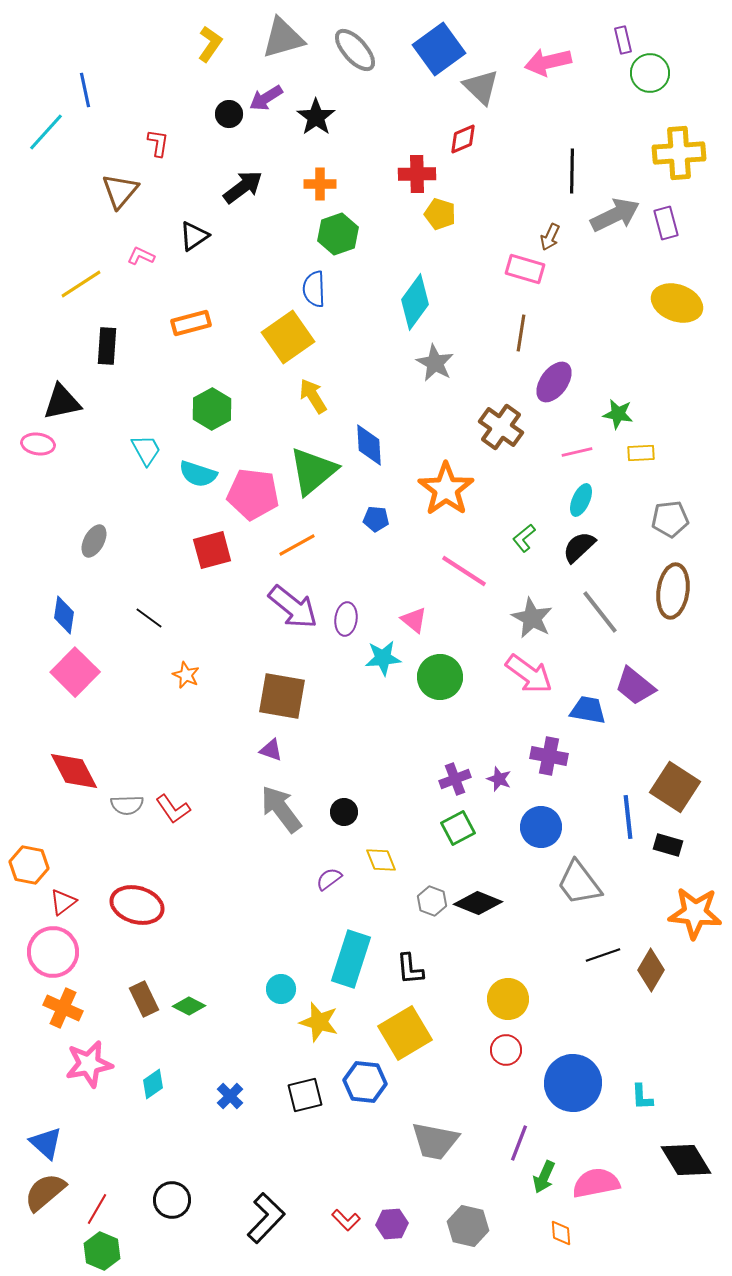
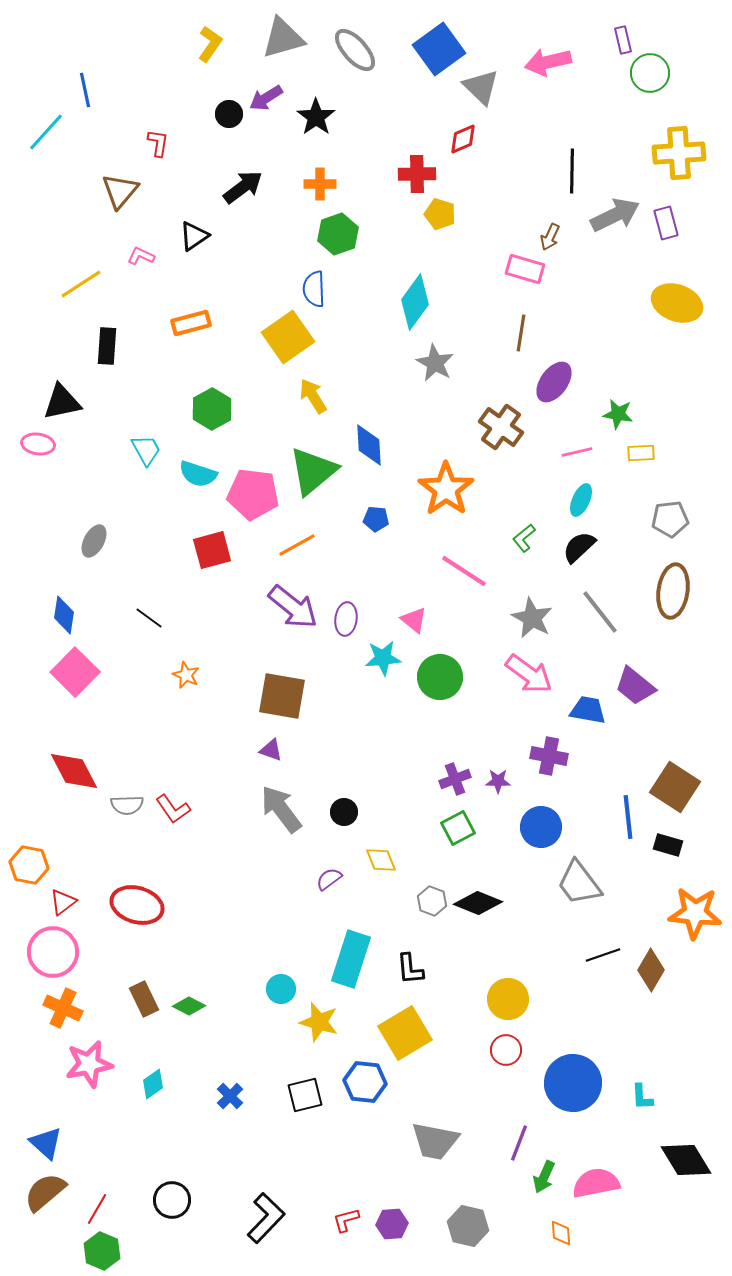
purple star at (499, 779): moved 1 px left, 2 px down; rotated 20 degrees counterclockwise
red L-shape at (346, 1220): rotated 120 degrees clockwise
